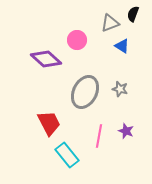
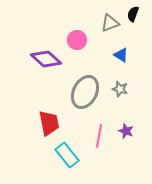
blue triangle: moved 1 px left, 9 px down
red trapezoid: rotated 16 degrees clockwise
